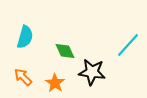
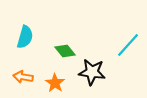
green diamond: rotated 15 degrees counterclockwise
orange arrow: rotated 36 degrees counterclockwise
